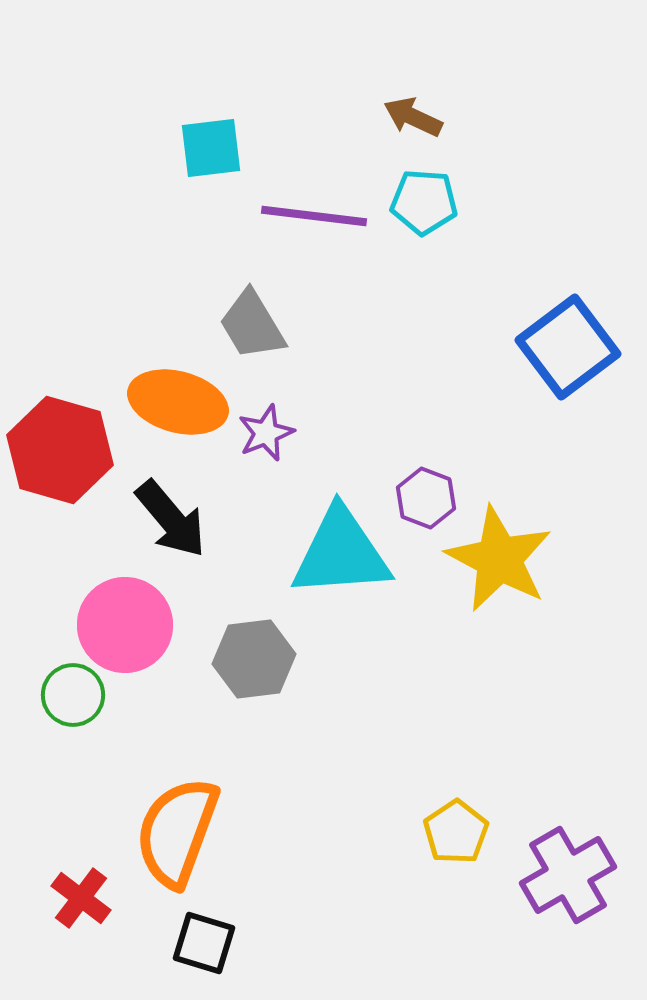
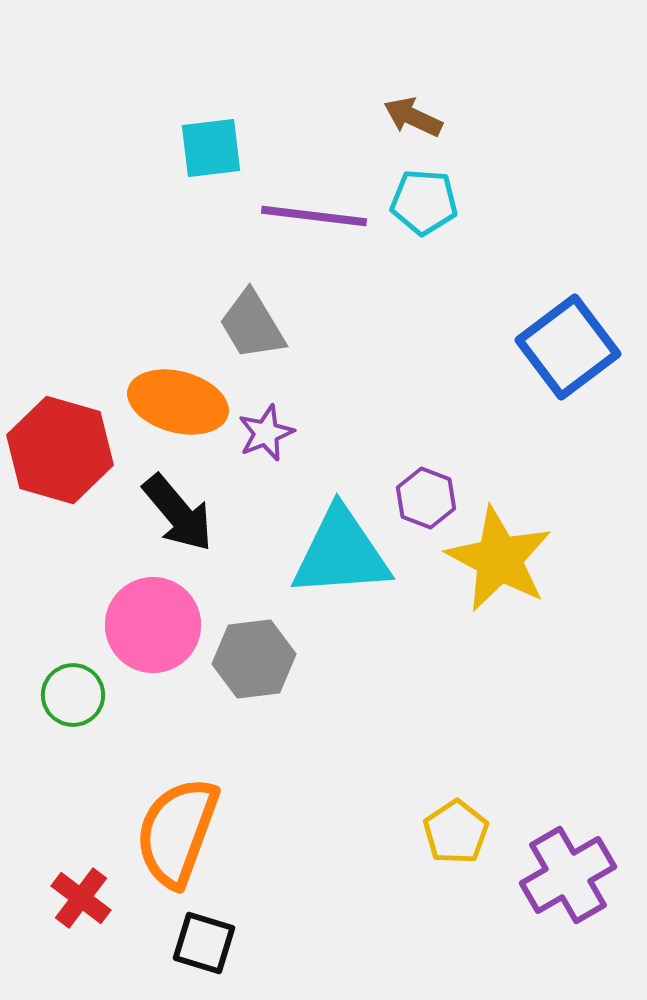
black arrow: moved 7 px right, 6 px up
pink circle: moved 28 px right
